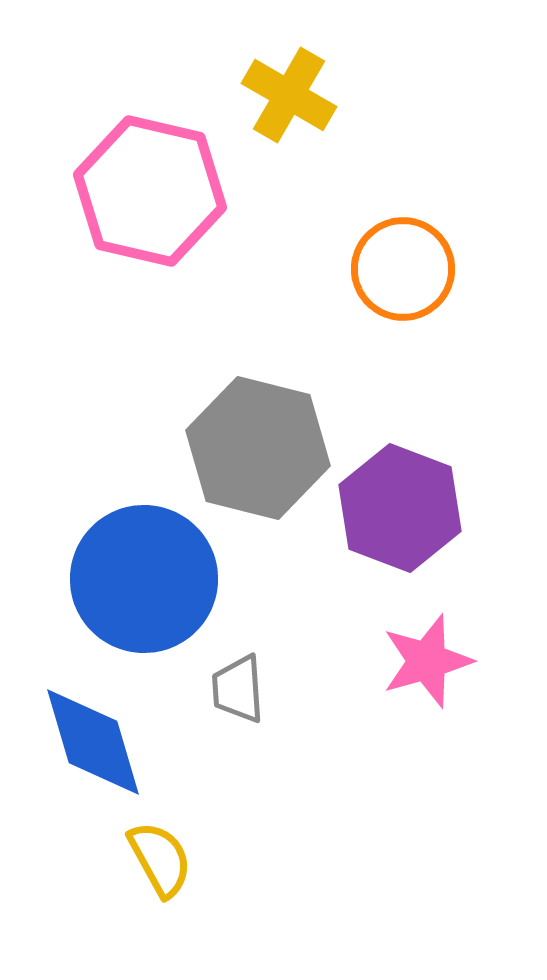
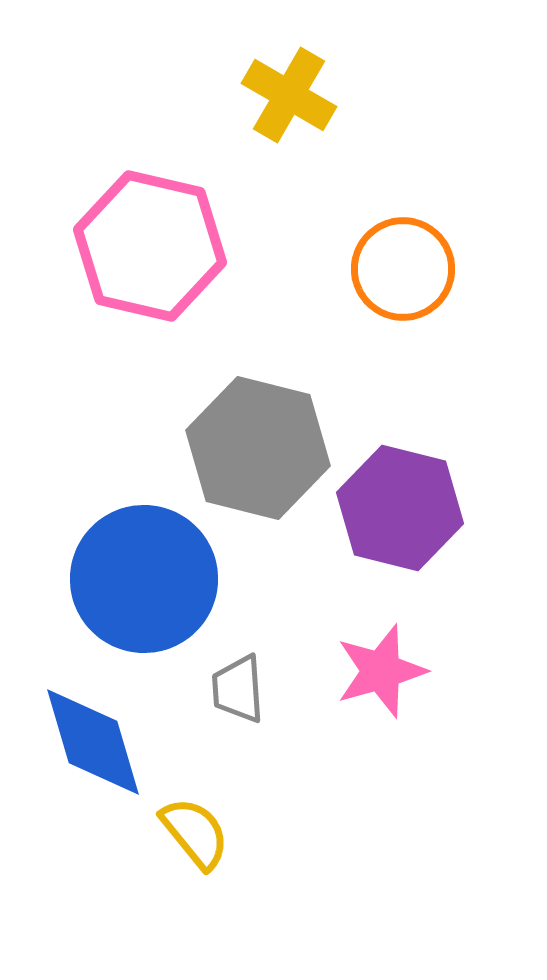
pink hexagon: moved 55 px down
purple hexagon: rotated 7 degrees counterclockwise
pink star: moved 46 px left, 10 px down
yellow semicircle: moved 35 px right, 26 px up; rotated 10 degrees counterclockwise
